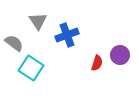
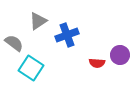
gray triangle: rotated 30 degrees clockwise
red semicircle: rotated 77 degrees clockwise
